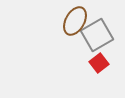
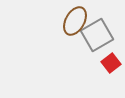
red square: moved 12 px right
